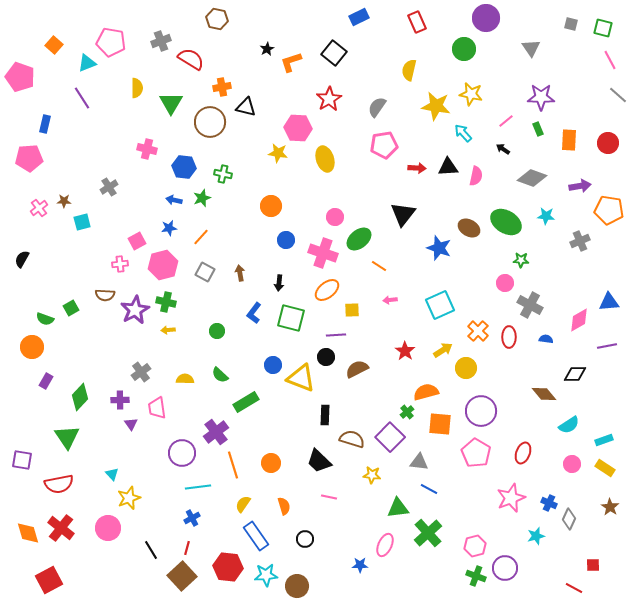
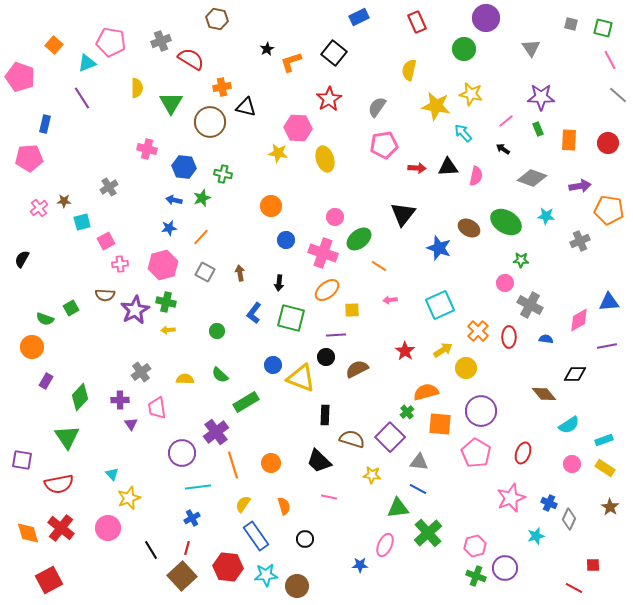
pink square at (137, 241): moved 31 px left
blue line at (429, 489): moved 11 px left
